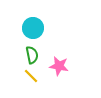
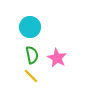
cyan circle: moved 3 px left, 1 px up
pink star: moved 2 px left, 8 px up; rotated 18 degrees clockwise
